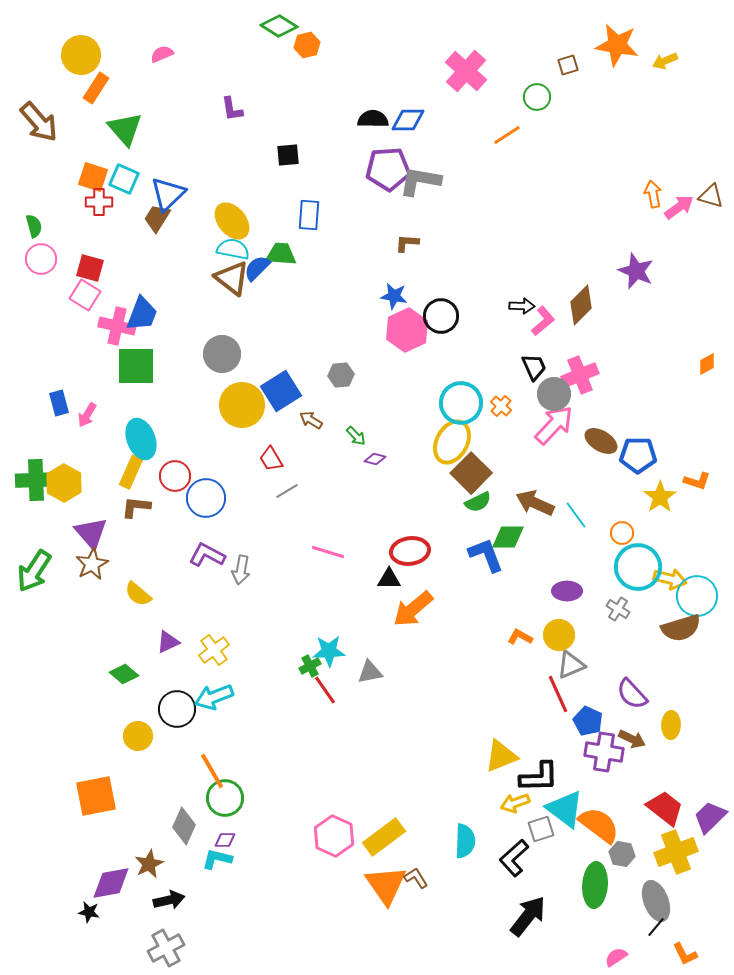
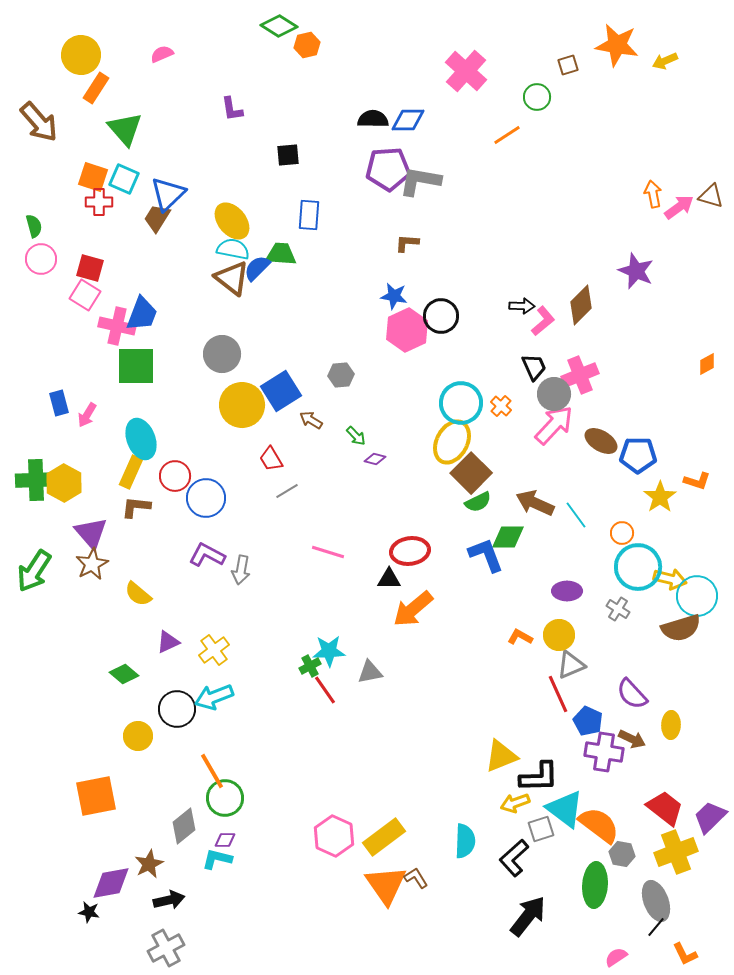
gray diamond at (184, 826): rotated 27 degrees clockwise
